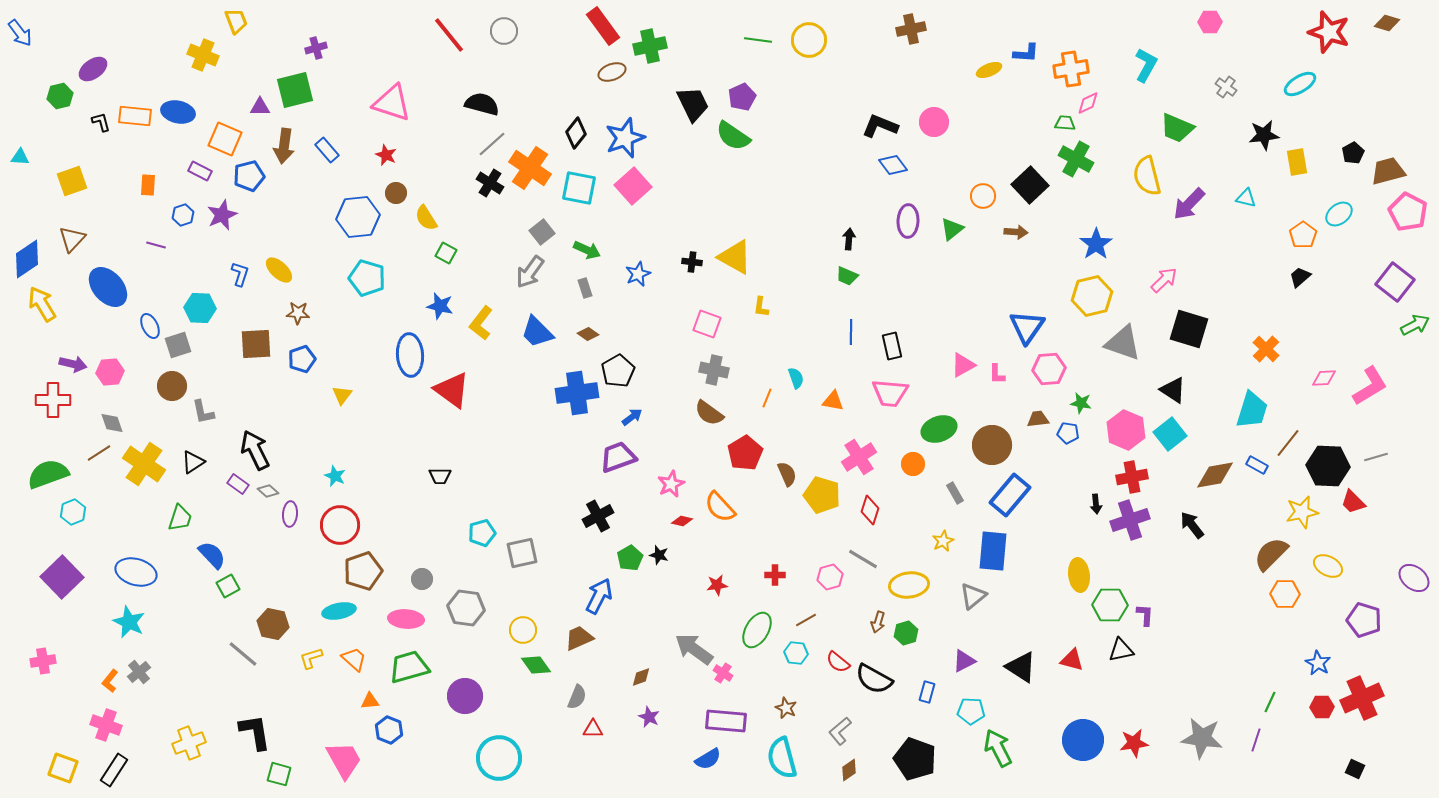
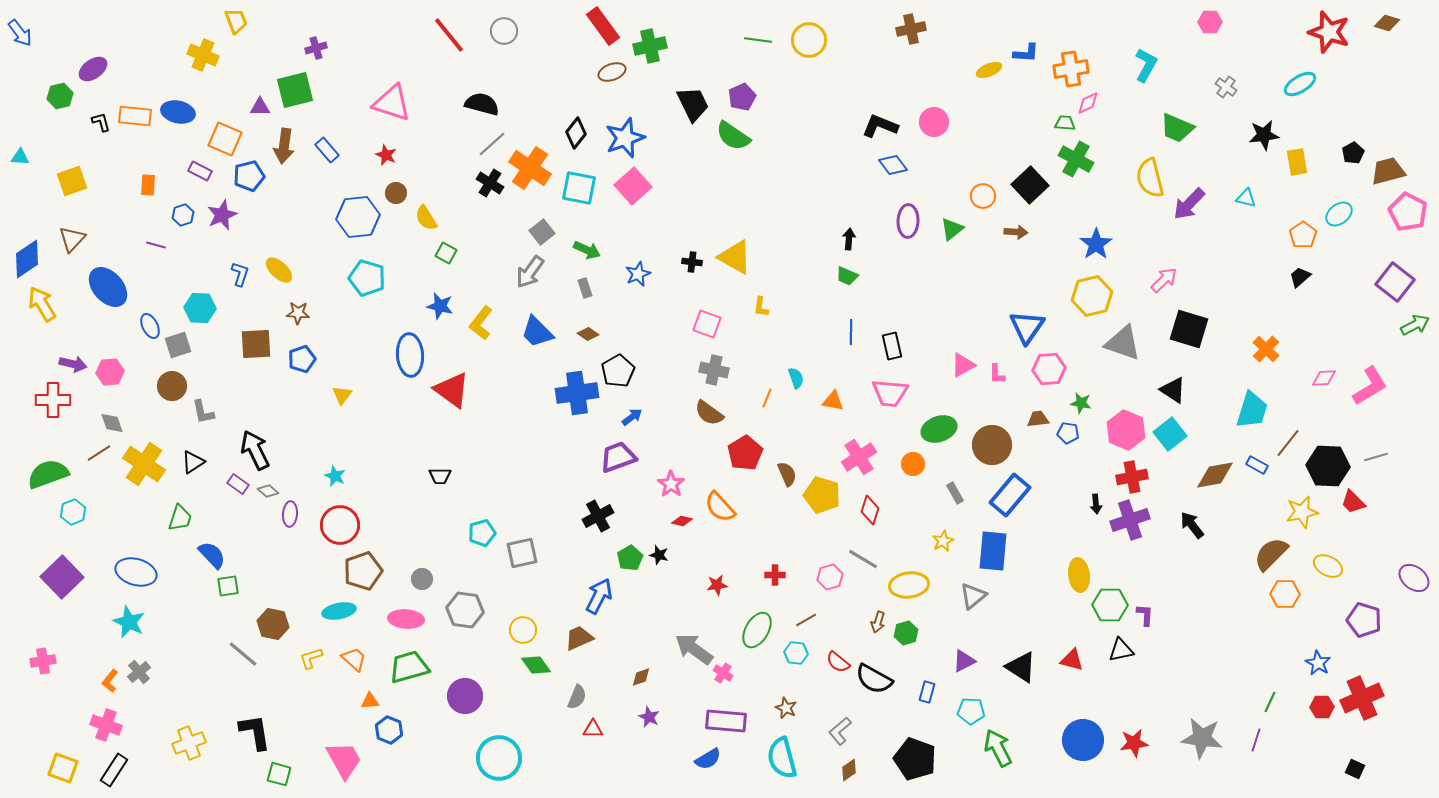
yellow semicircle at (1147, 176): moved 3 px right, 2 px down
pink star at (671, 484): rotated 12 degrees counterclockwise
green square at (228, 586): rotated 20 degrees clockwise
gray hexagon at (466, 608): moved 1 px left, 2 px down
